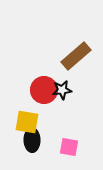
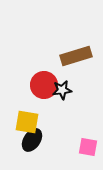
brown rectangle: rotated 24 degrees clockwise
red circle: moved 5 px up
black ellipse: rotated 35 degrees clockwise
pink square: moved 19 px right
